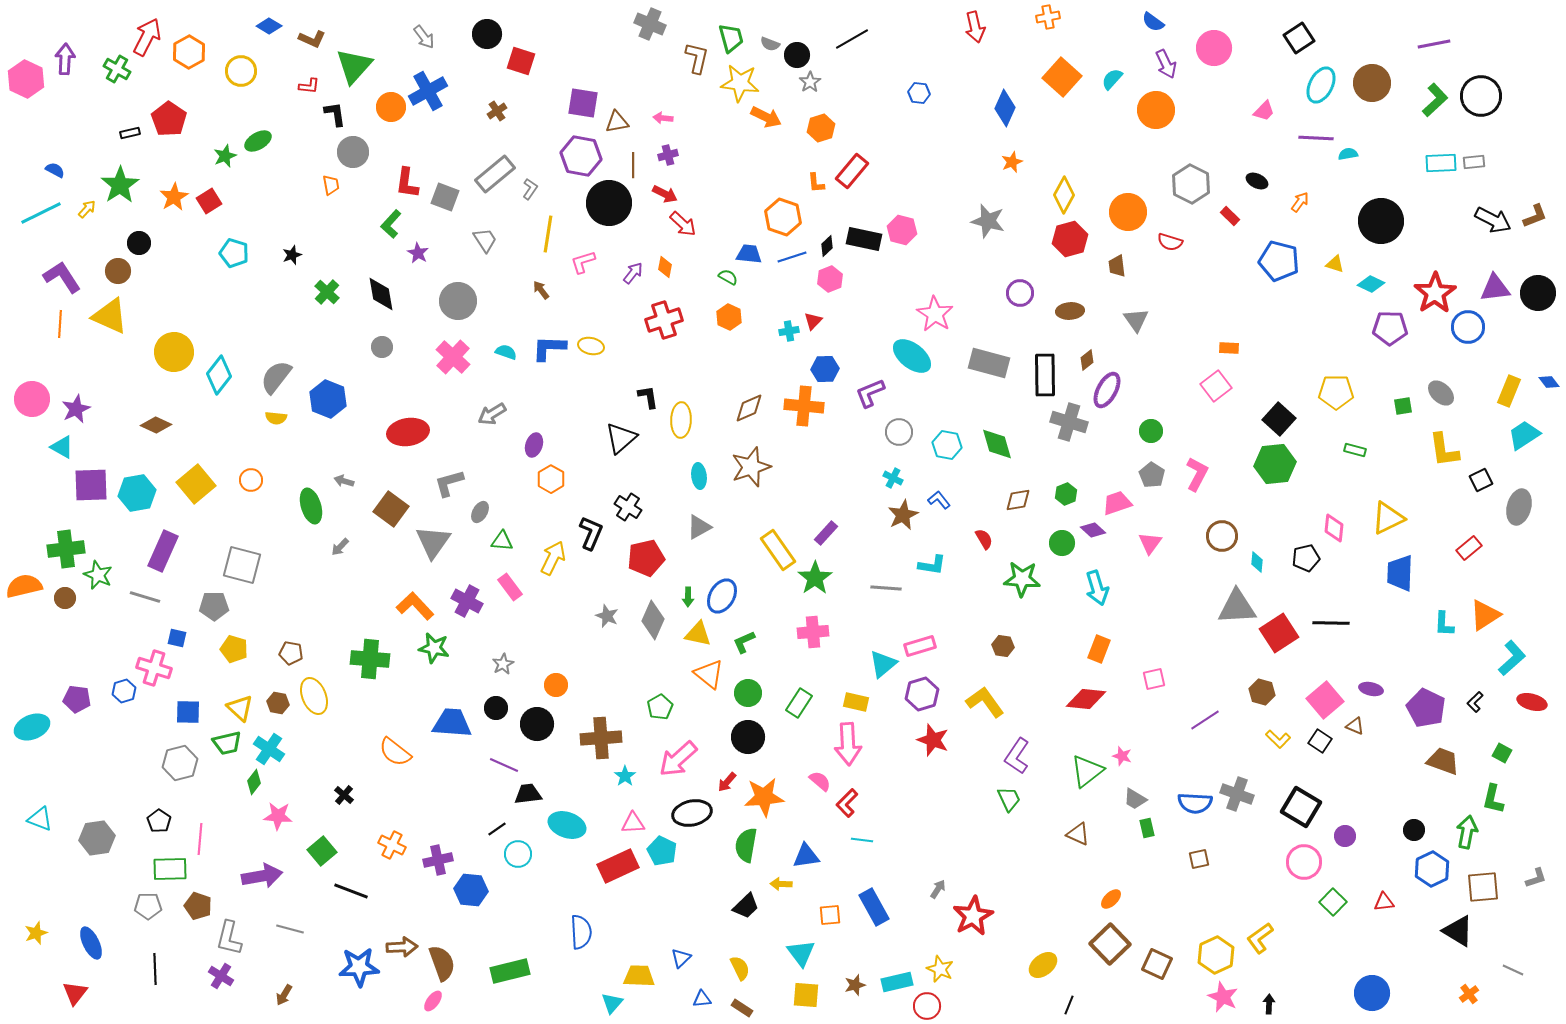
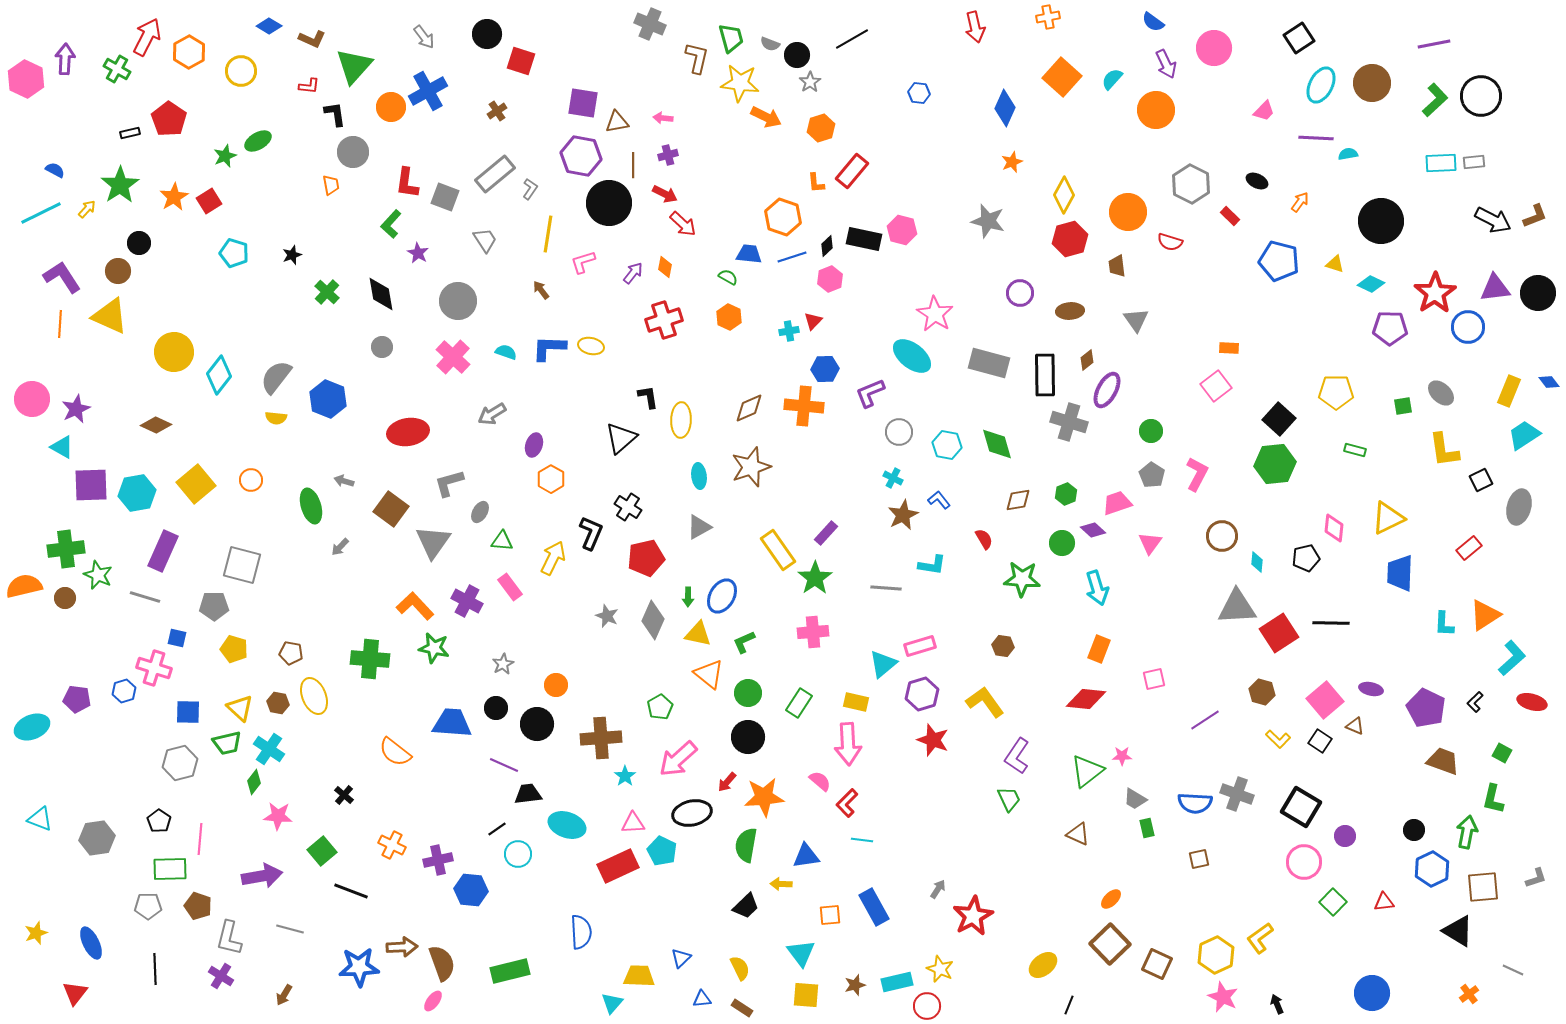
pink star at (1122, 756): rotated 18 degrees counterclockwise
black arrow at (1269, 1004): moved 8 px right; rotated 24 degrees counterclockwise
